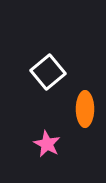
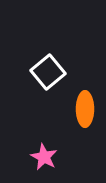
pink star: moved 3 px left, 13 px down
